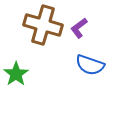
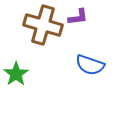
purple L-shape: moved 1 px left, 11 px up; rotated 150 degrees counterclockwise
